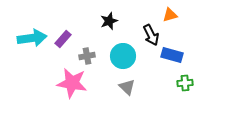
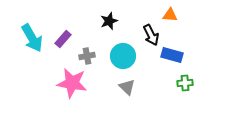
orange triangle: rotated 21 degrees clockwise
cyan arrow: rotated 68 degrees clockwise
